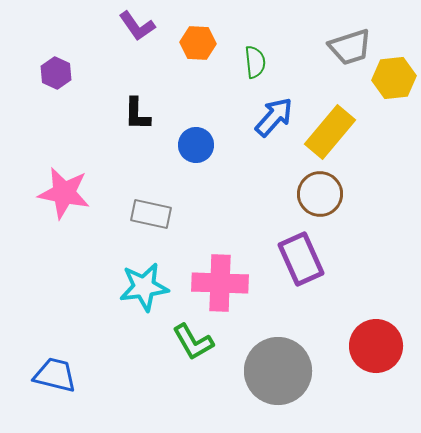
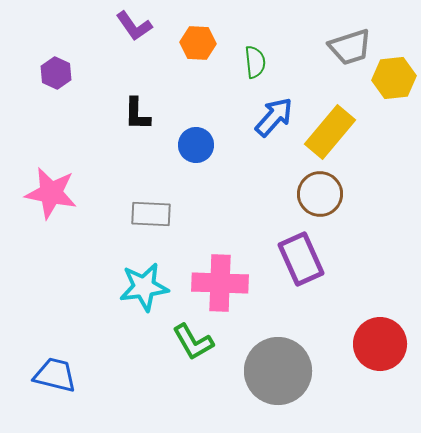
purple L-shape: moved 3 px left
pink star: moved 13 px left
gray rectangle: rotated 9 degrees counterclockwise
red circle: moved 4 px right, 2 px up
